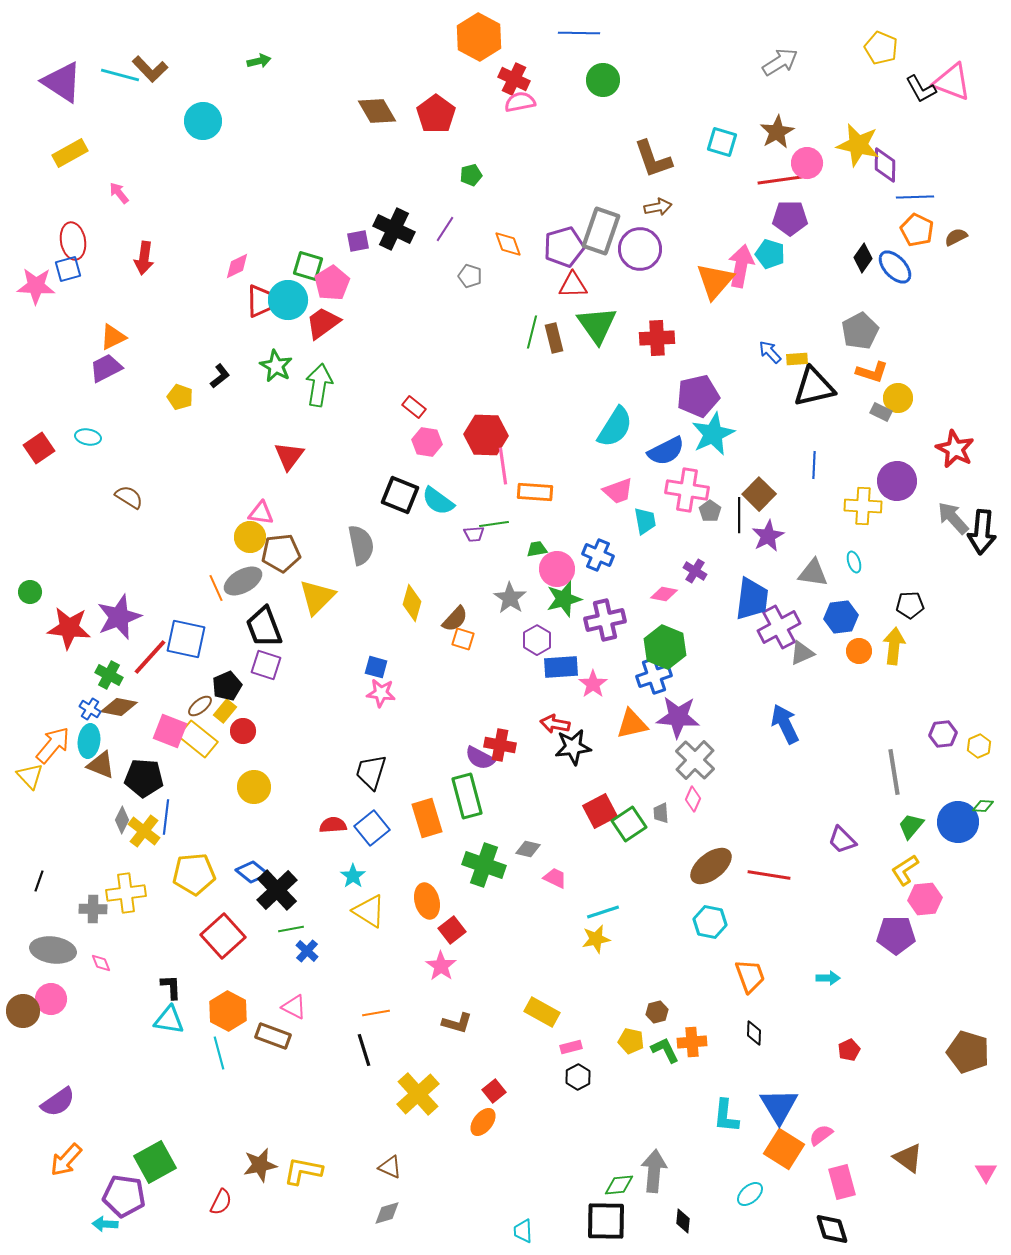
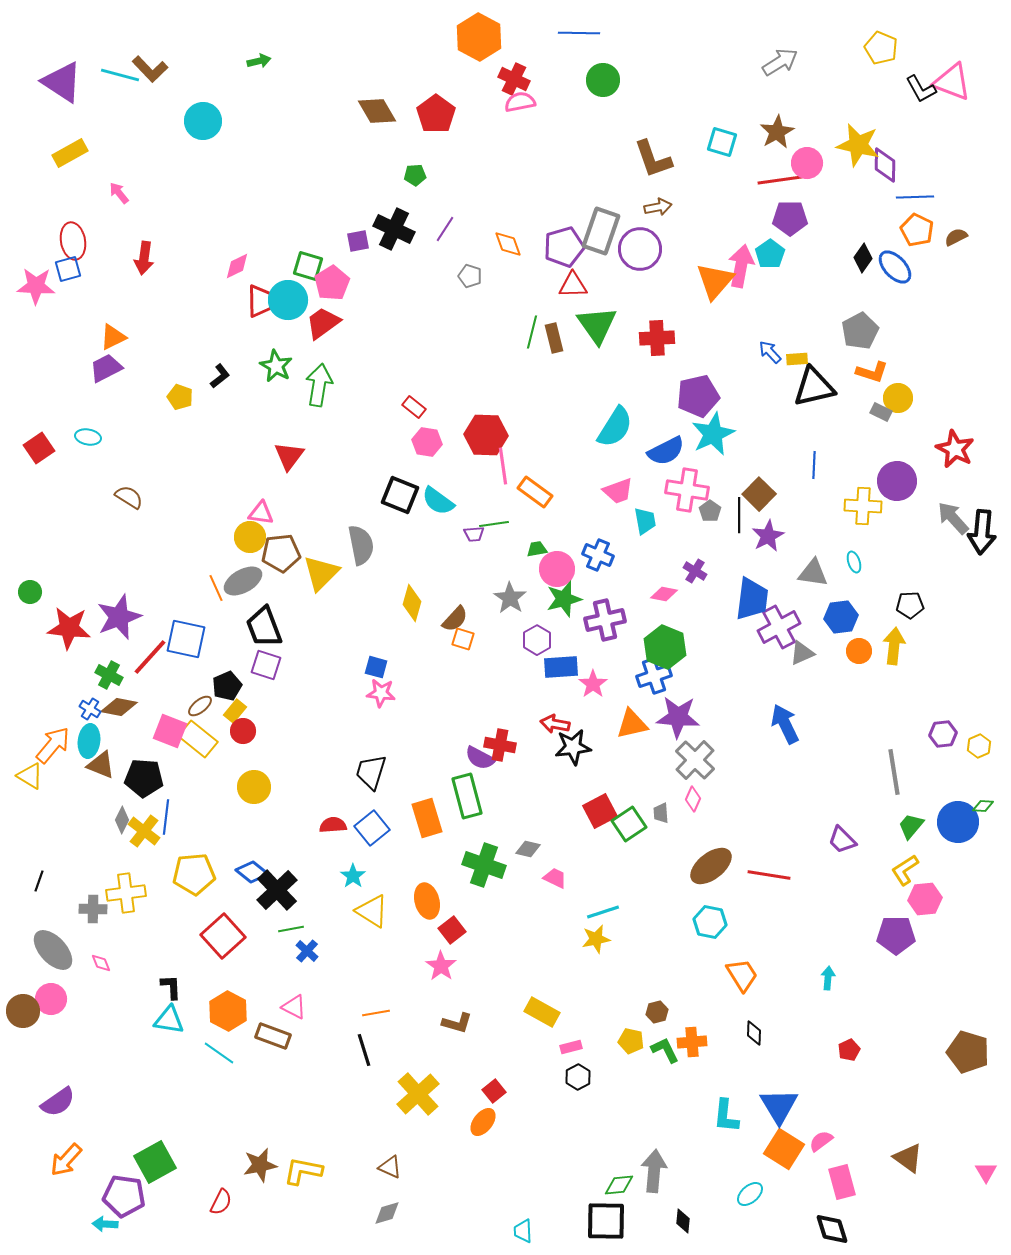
green pentagon at (471, 175): moved 56 px left; rotated 10 degrees clockwise
cyan pentagon at (770, 254): rotated 20 degrees clockwise
orange rectangle at (535, 492): rotated 32 degrees clockwise
yellow triangle at (317, 597): moved 4 px right, 24 px up
yellow rectangle at (225, 711): moved 10 px right
yellow triangle at (30, 776): rotated 16 degrees counterclockwise
yellow triangle at (369, 911): moved 3 px right
gray ellipse at (53, 950): rotated 39 degrees clockwise
orange trapezoid at (750, 976): moved 8 px left, 1 px up; rotated 12 degrees counterclockwise
cyan arrow at (828, 978): rotated 85 degrees counterclockwise
cyan line at (219, 1053): rotated 40 degrees counterclockwise
pink semicircle at (821, 1135): moved 6 px down
